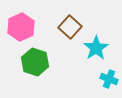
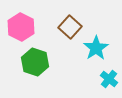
pink hexagon: rotated 8 degrees counterclockwise
cyan cross: rotated 18 degrees clockwise
